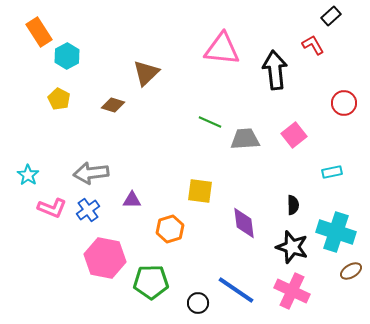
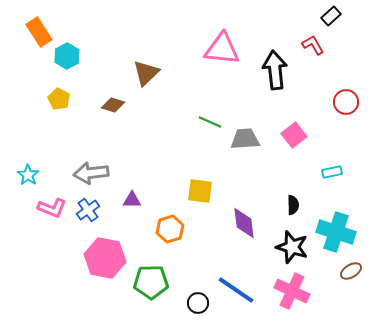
red circle: moved 2 px right, 1 px up
